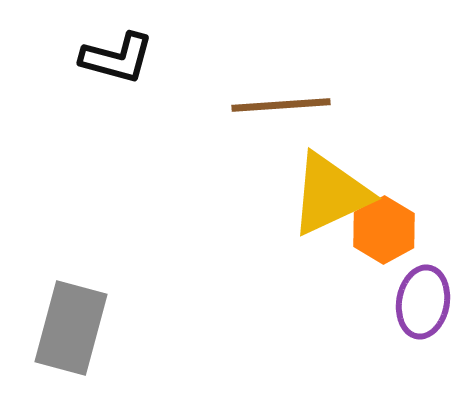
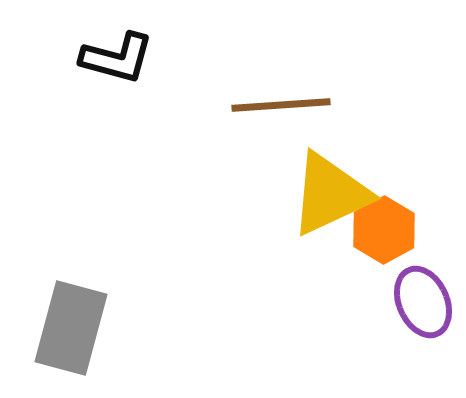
purple ellipse: rotated 34 degrees counterclockwise
